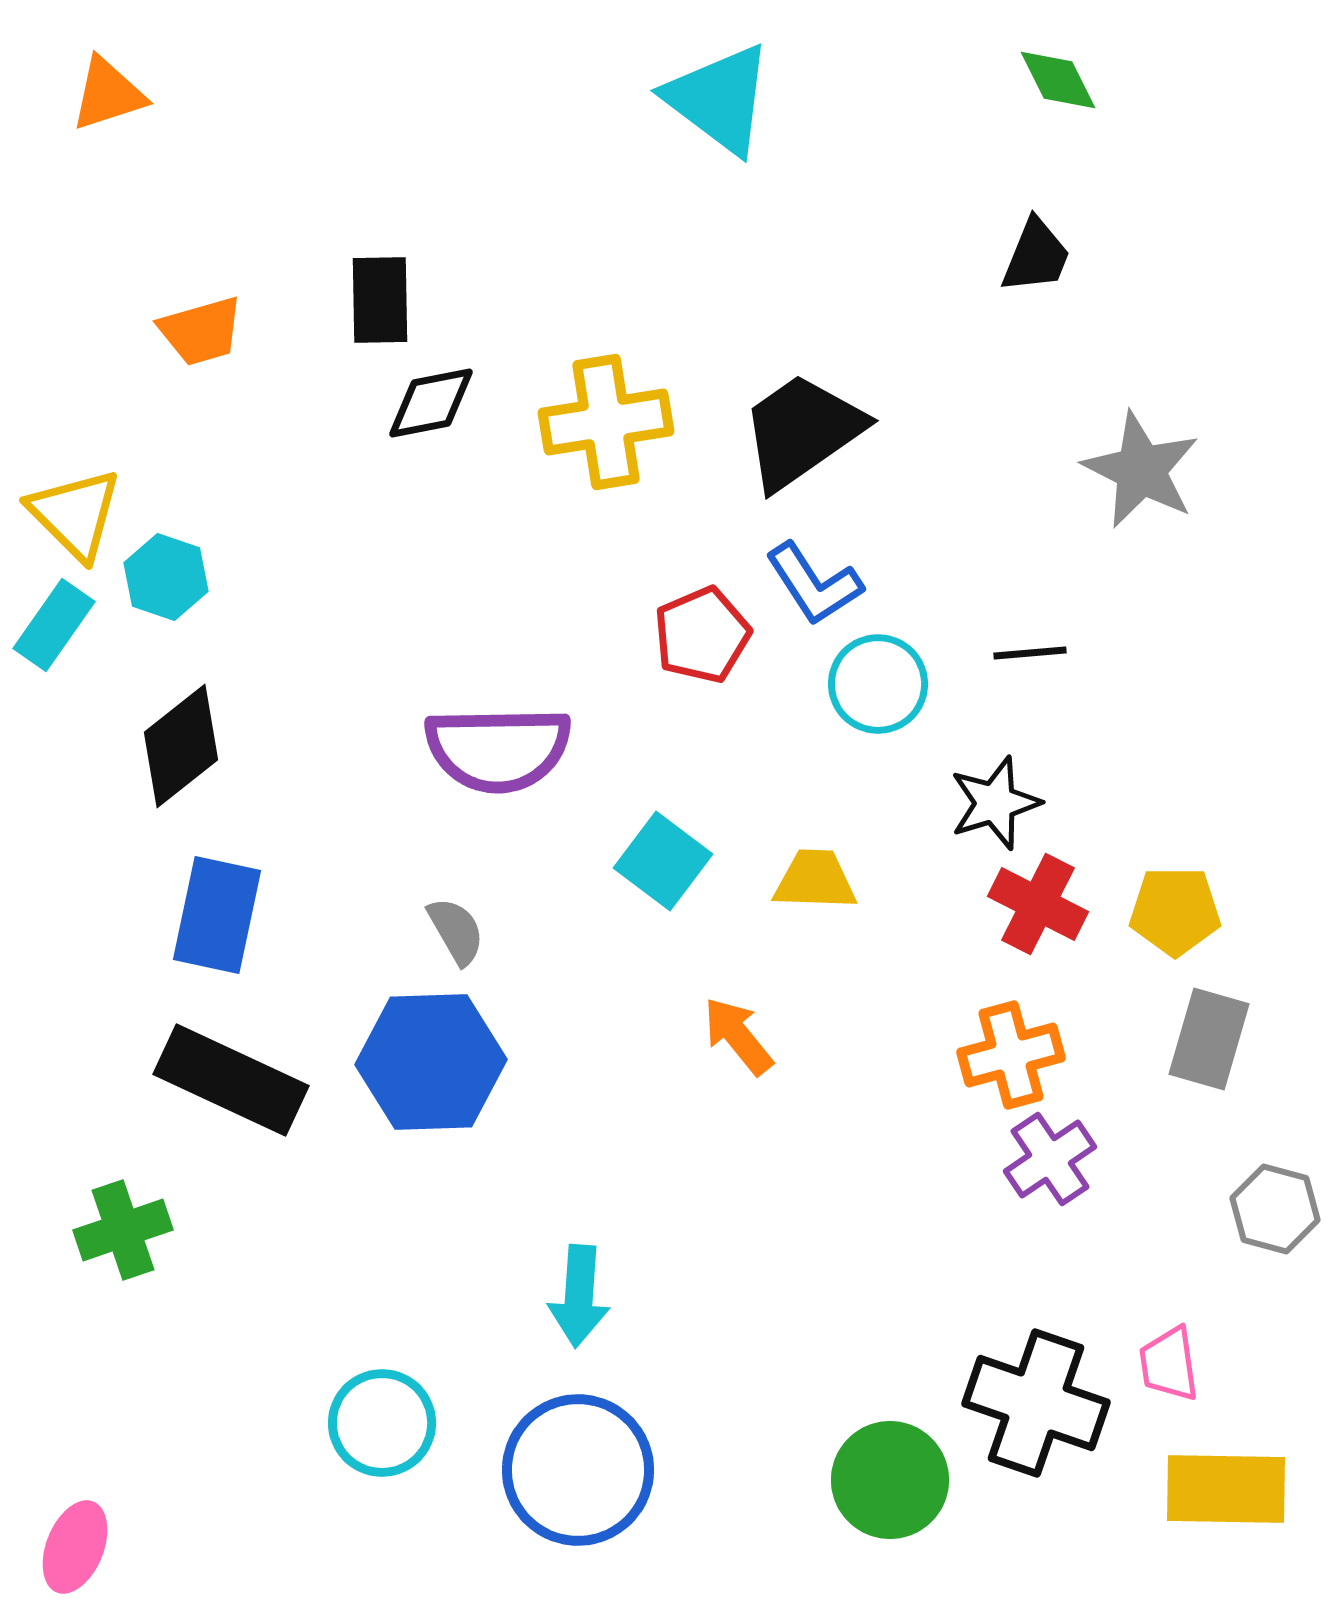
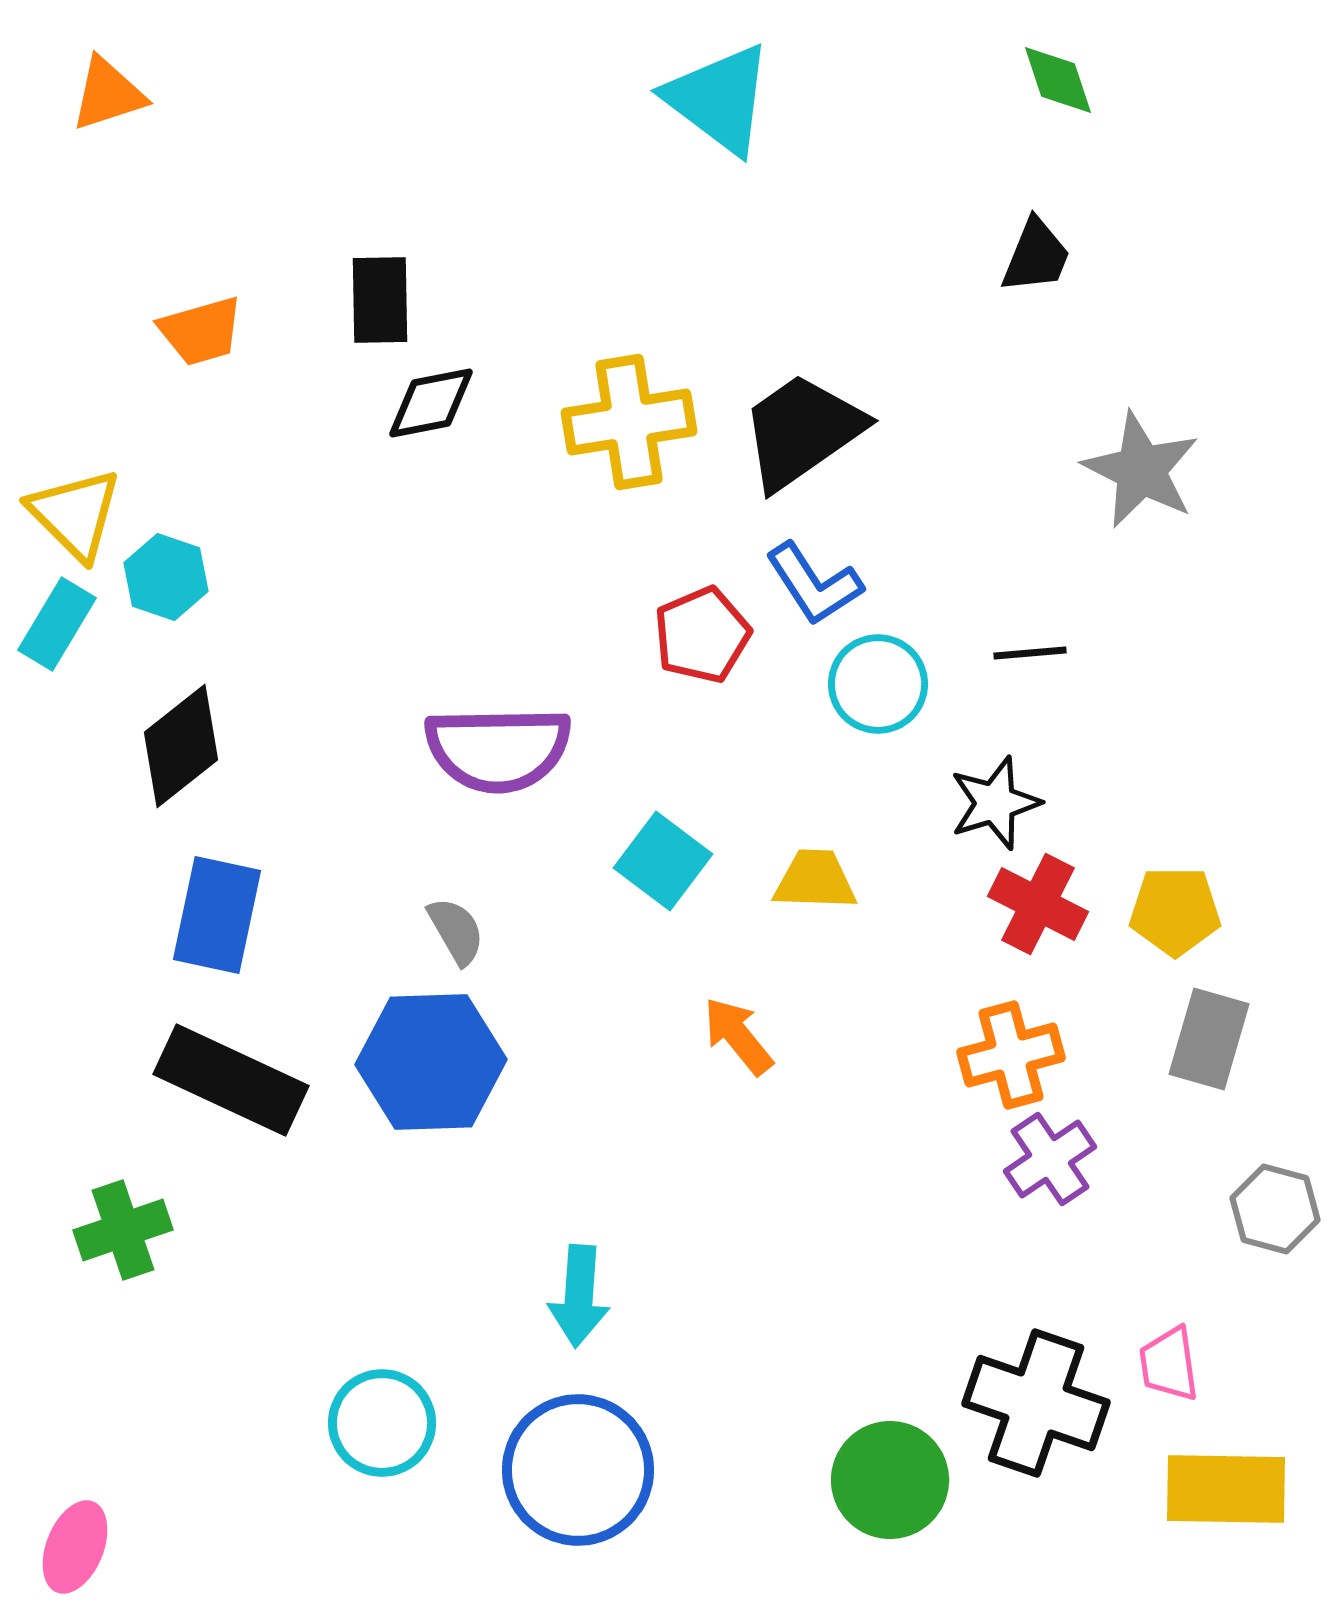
green diamond at (1058, 80): rotated 8 degrees clockwise
yellow cross at (606, 422): moved 23 px right
cyan rectangle at (54, 625): moved 3 px right, 1 px up; rotated 4 degrees counterclockwise
